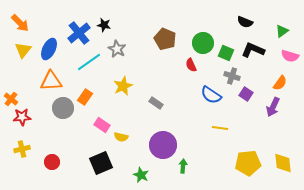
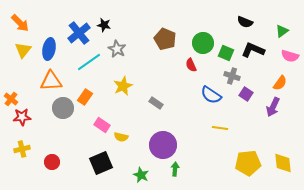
blue ellipse: rotated 15 degrees counterclockwise
green arrow: moved 8 px left, 3 px down
